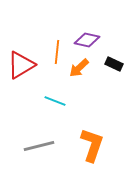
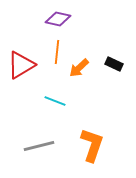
purple diamond: moved 29 px left, 21 px up
